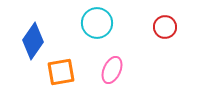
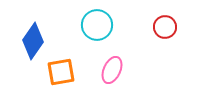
cyan circle: moved 2 px down
